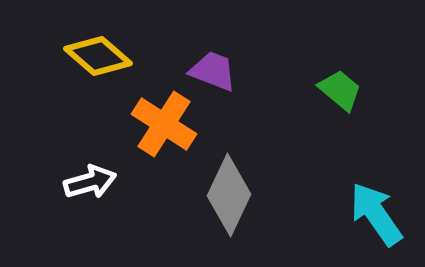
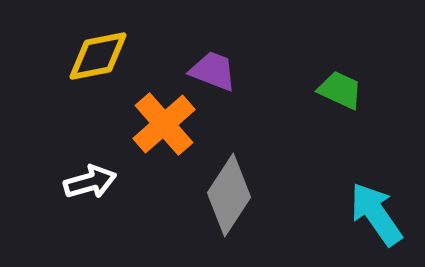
yellow diamond: rotated 52 degrees counterclockwise
green trapezoid: rotated 15 degrees counterclockwise
orange cross: rotated 16 degrees clockwise
gray diamond: rotated 8 degrees clockwise
